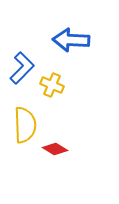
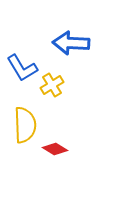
blue arrow: moved 3 px down
blue L-shape: rotated 104 degrees clockwise
yellow cross: rotated 35 degrees clockwise
